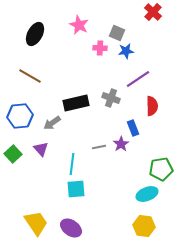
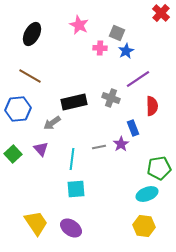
red cross: moved 8 px right, 1 px down
black ellipse: moved 3 px left
blue star: rotated 21 degrees counterclockwise
black rectangle: moved 2 px left, 1 px up
blue hexagon: moved 2 px left, 7 px up
cyan line: moved 5 px up
green pentagon: moved 2 px left, 1 px up
